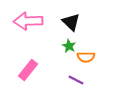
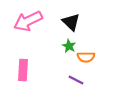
pink arrow: rotated 24 degrees counterclockwise
pink rectangle: moved 5 px left; rotated 35 degrees counterclockwise
